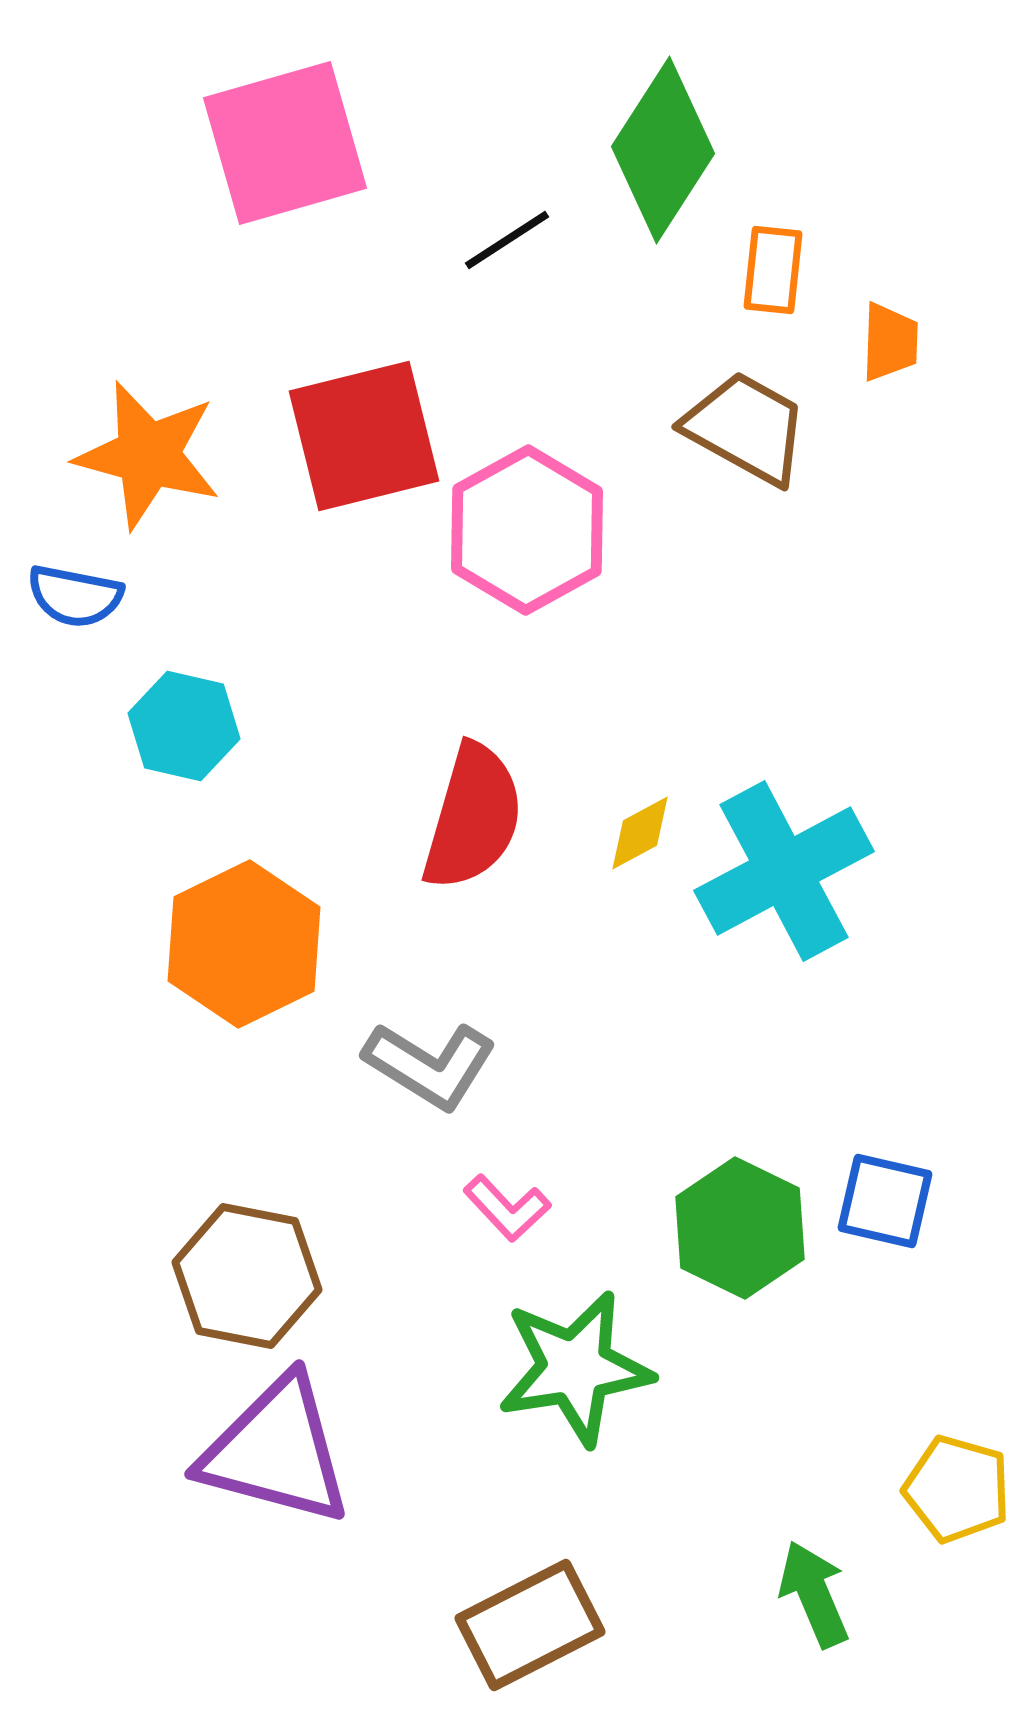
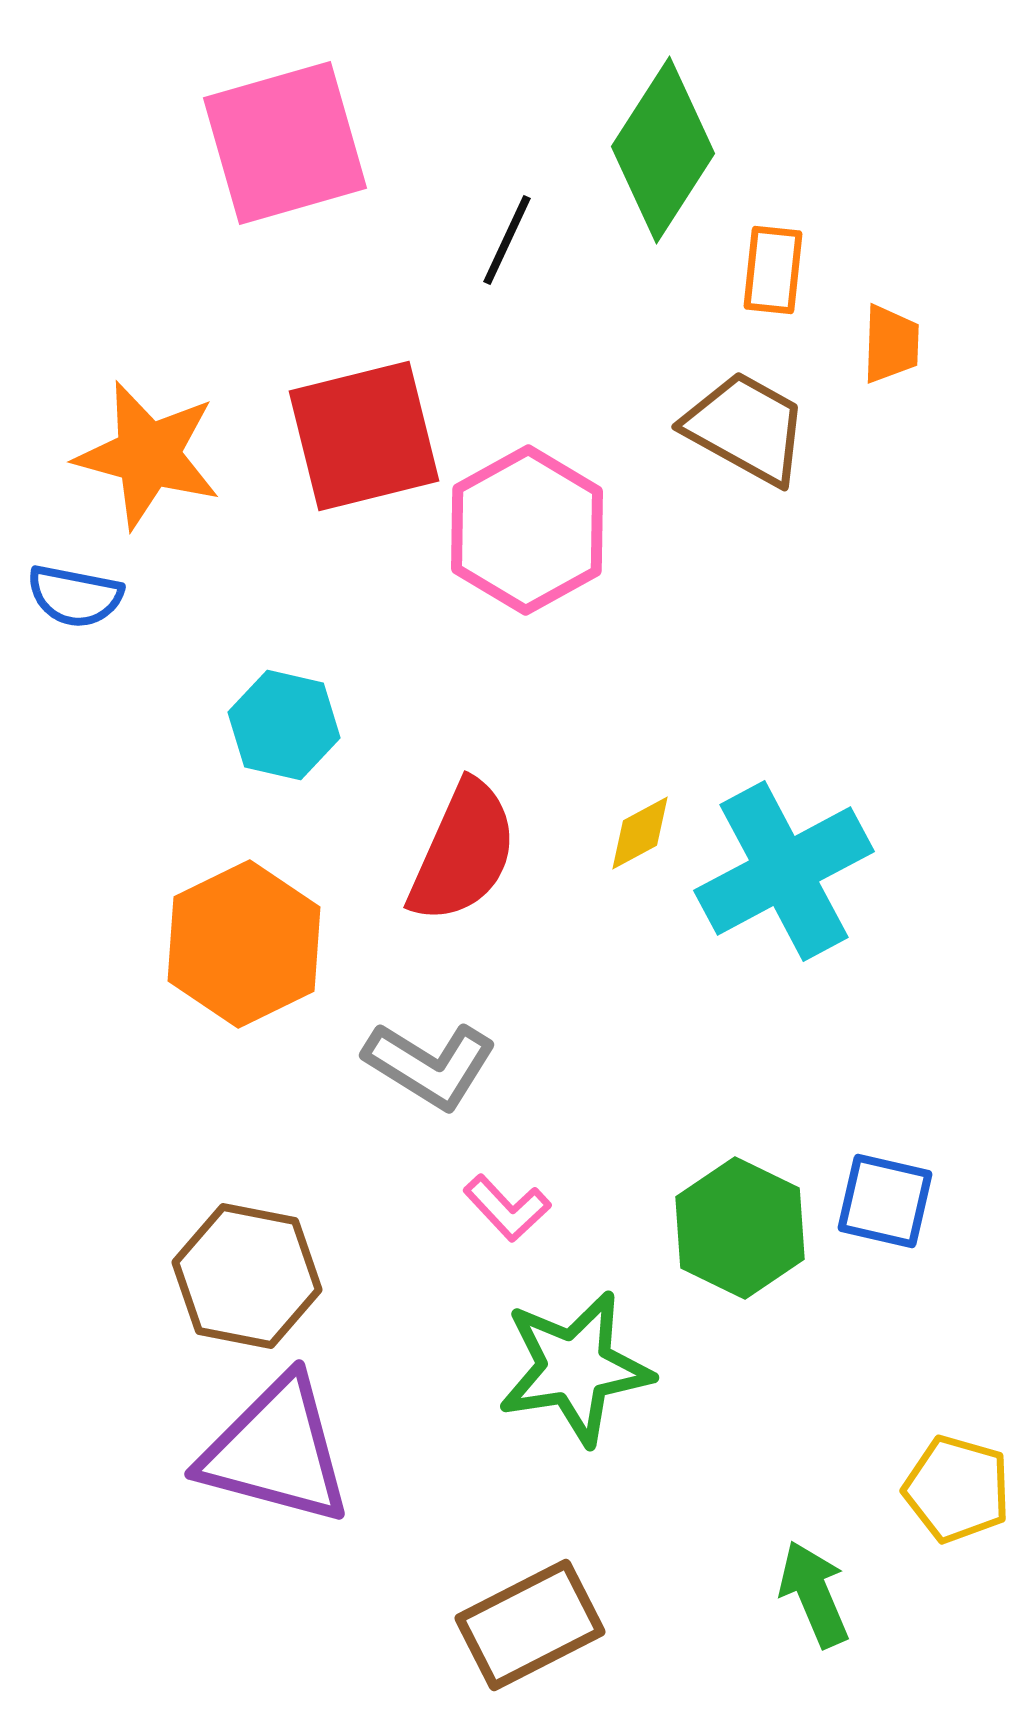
black line: rotated 32 degrees counterclockwise
orange trapezoid: moved 1 px right, 2 px down
cyan hexagon: moved 100 px right, 1 px up
red semicircle: moved 10 px left, 35 px down; rotated 8 degrees clockwise
